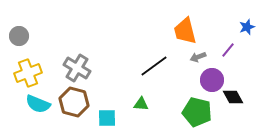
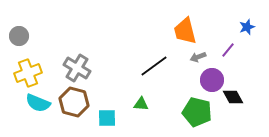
cyan semicircle: moved 1 px up
